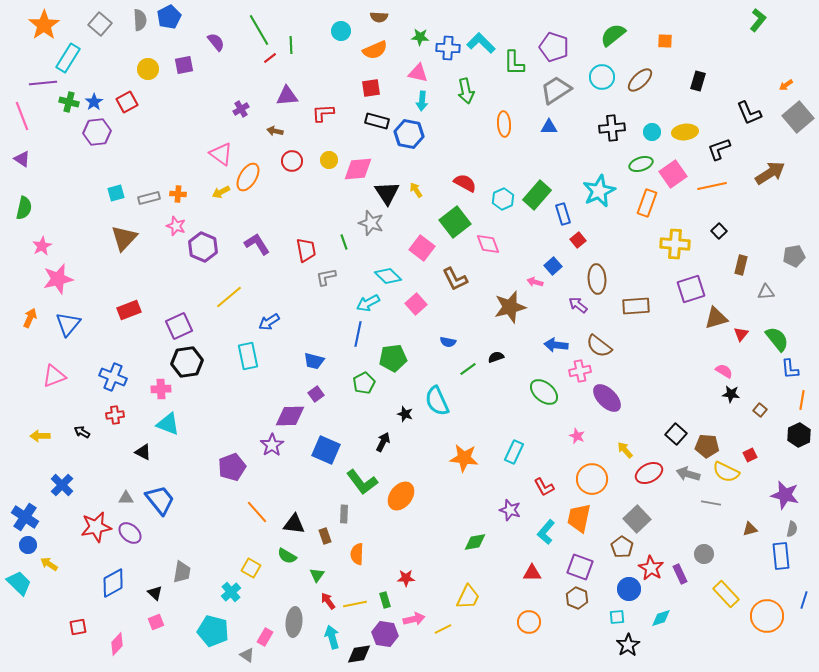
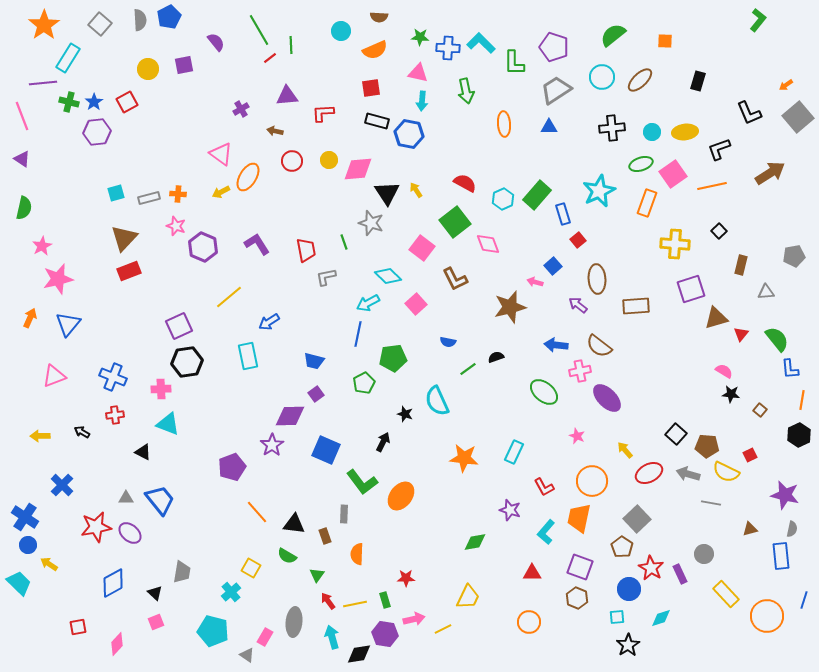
red rectangle at (129, 310): moved 39 px up
orange circle at (592, 479): moved 2 px down
